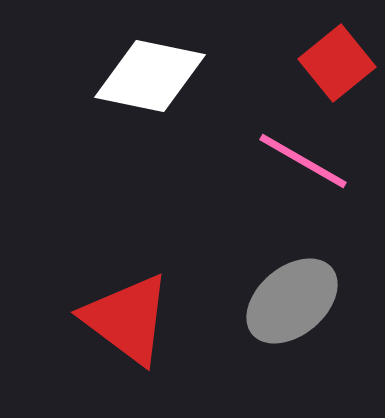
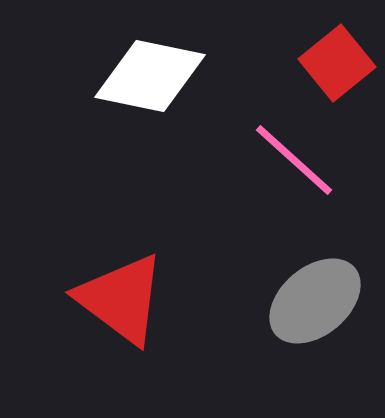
pink line: moved 9 px left, 1 px up; rotated 12 degrees clockwise
gray ellipse: moved 23 px right
red triangle: moved 6 px left, 20 px up
